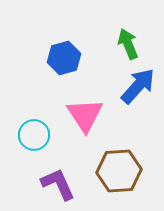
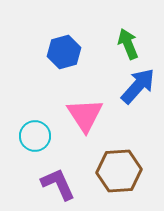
blue hexagon: moved 6 px up
cyan circle: moved 1 px right, 1 px down
